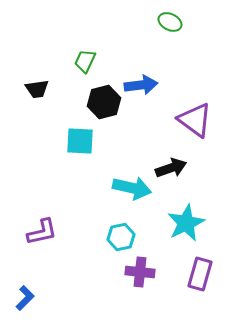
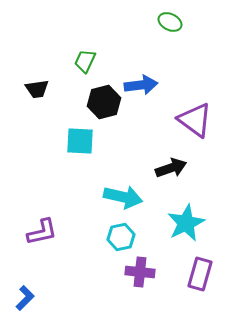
cyan arrow: moved 9 px left, 9 px down
